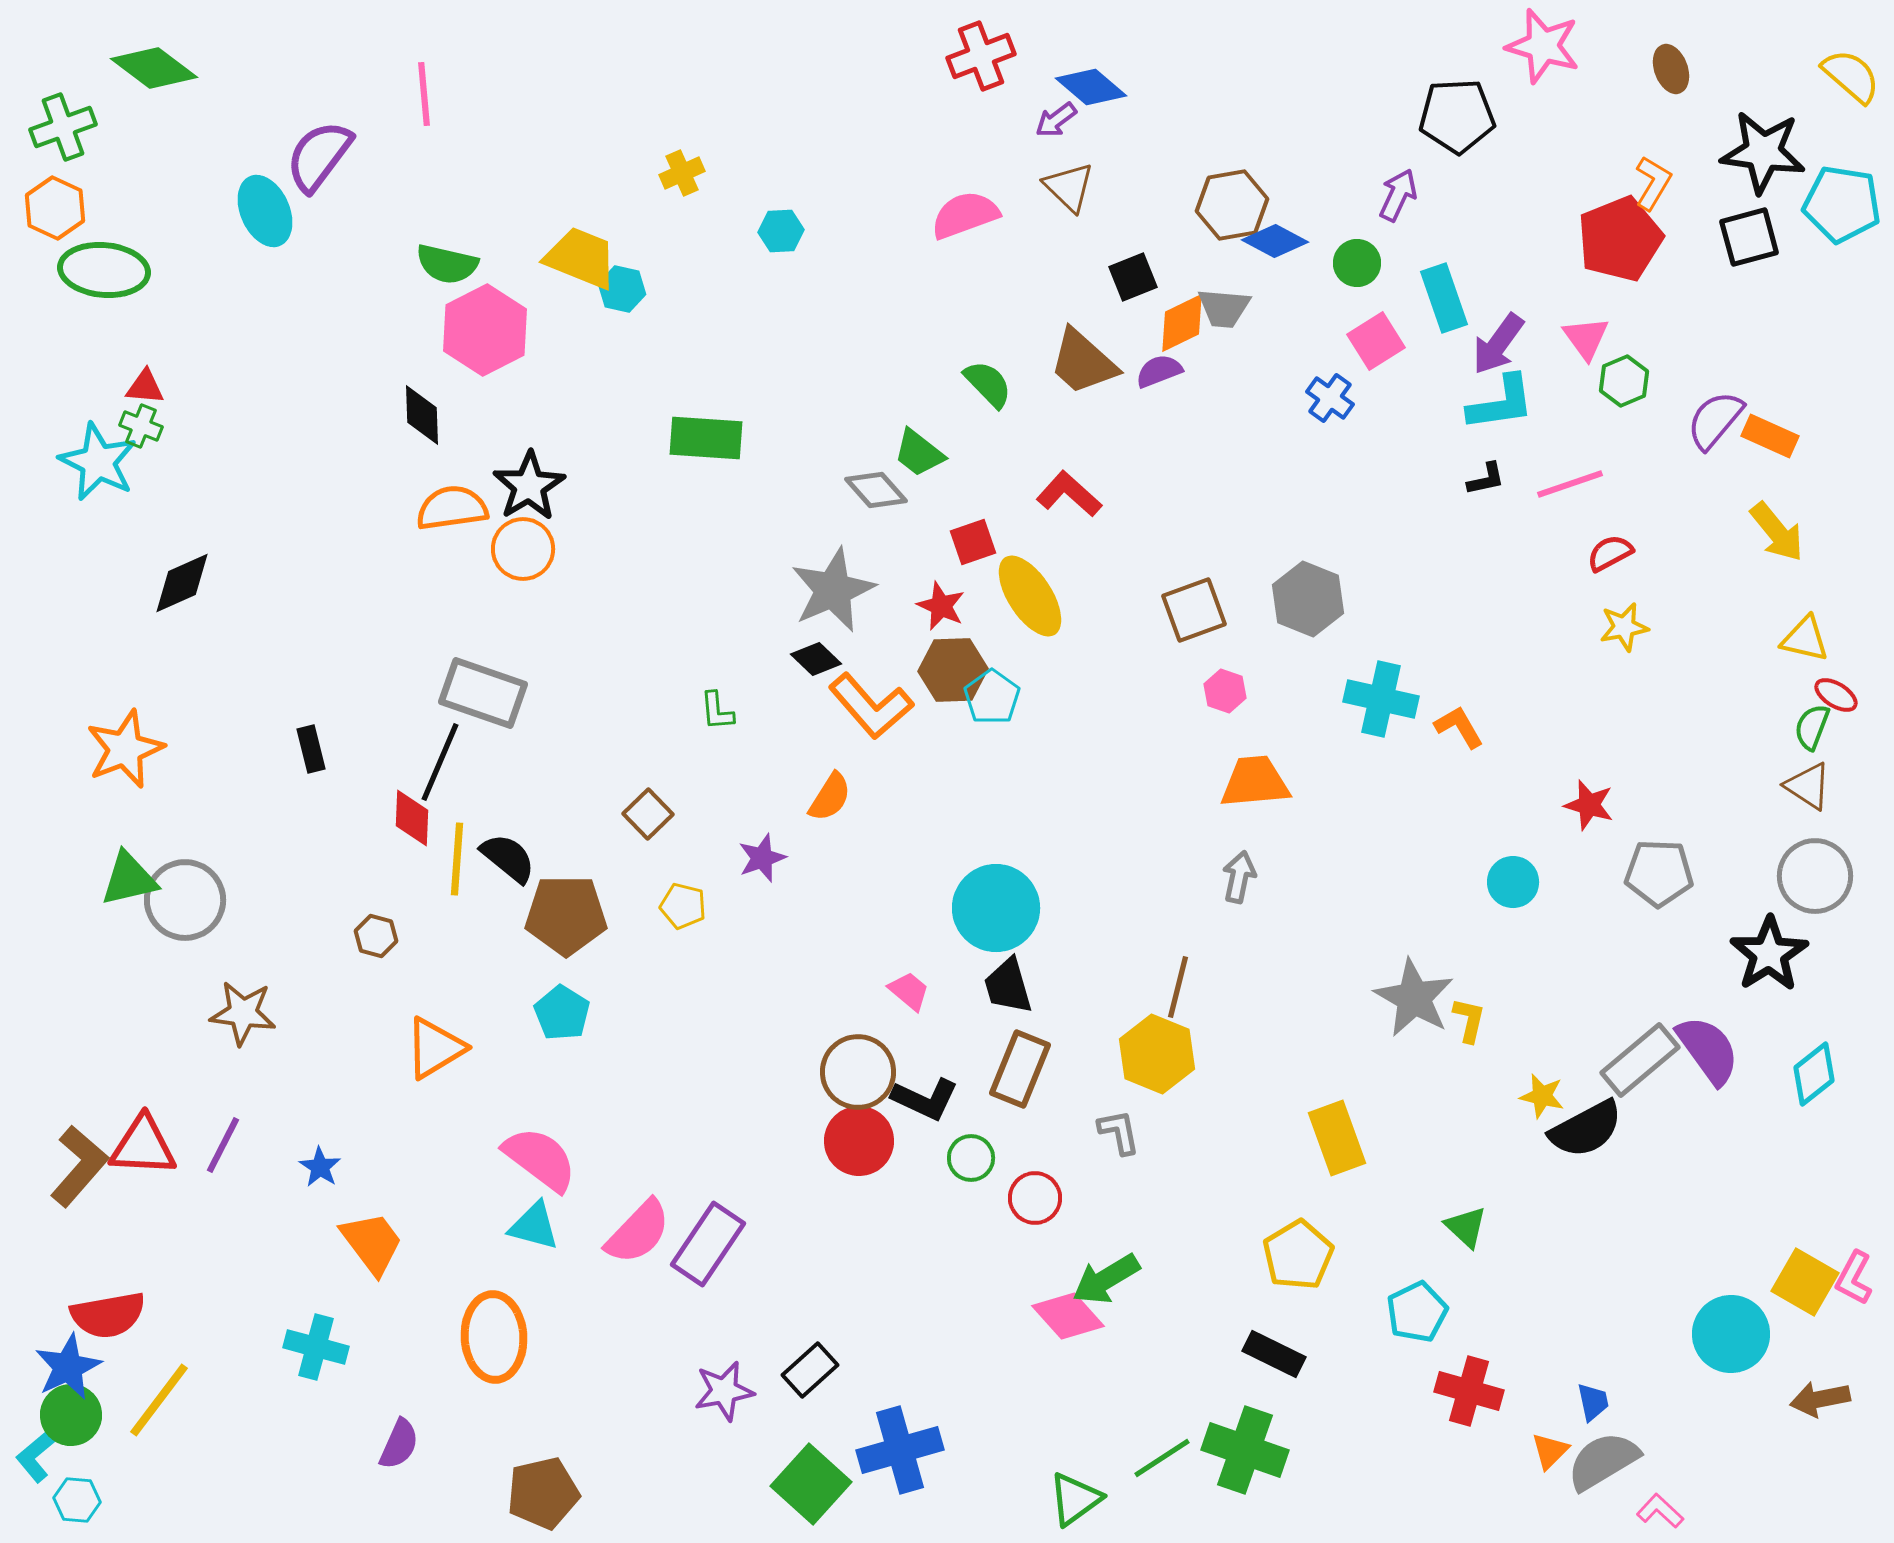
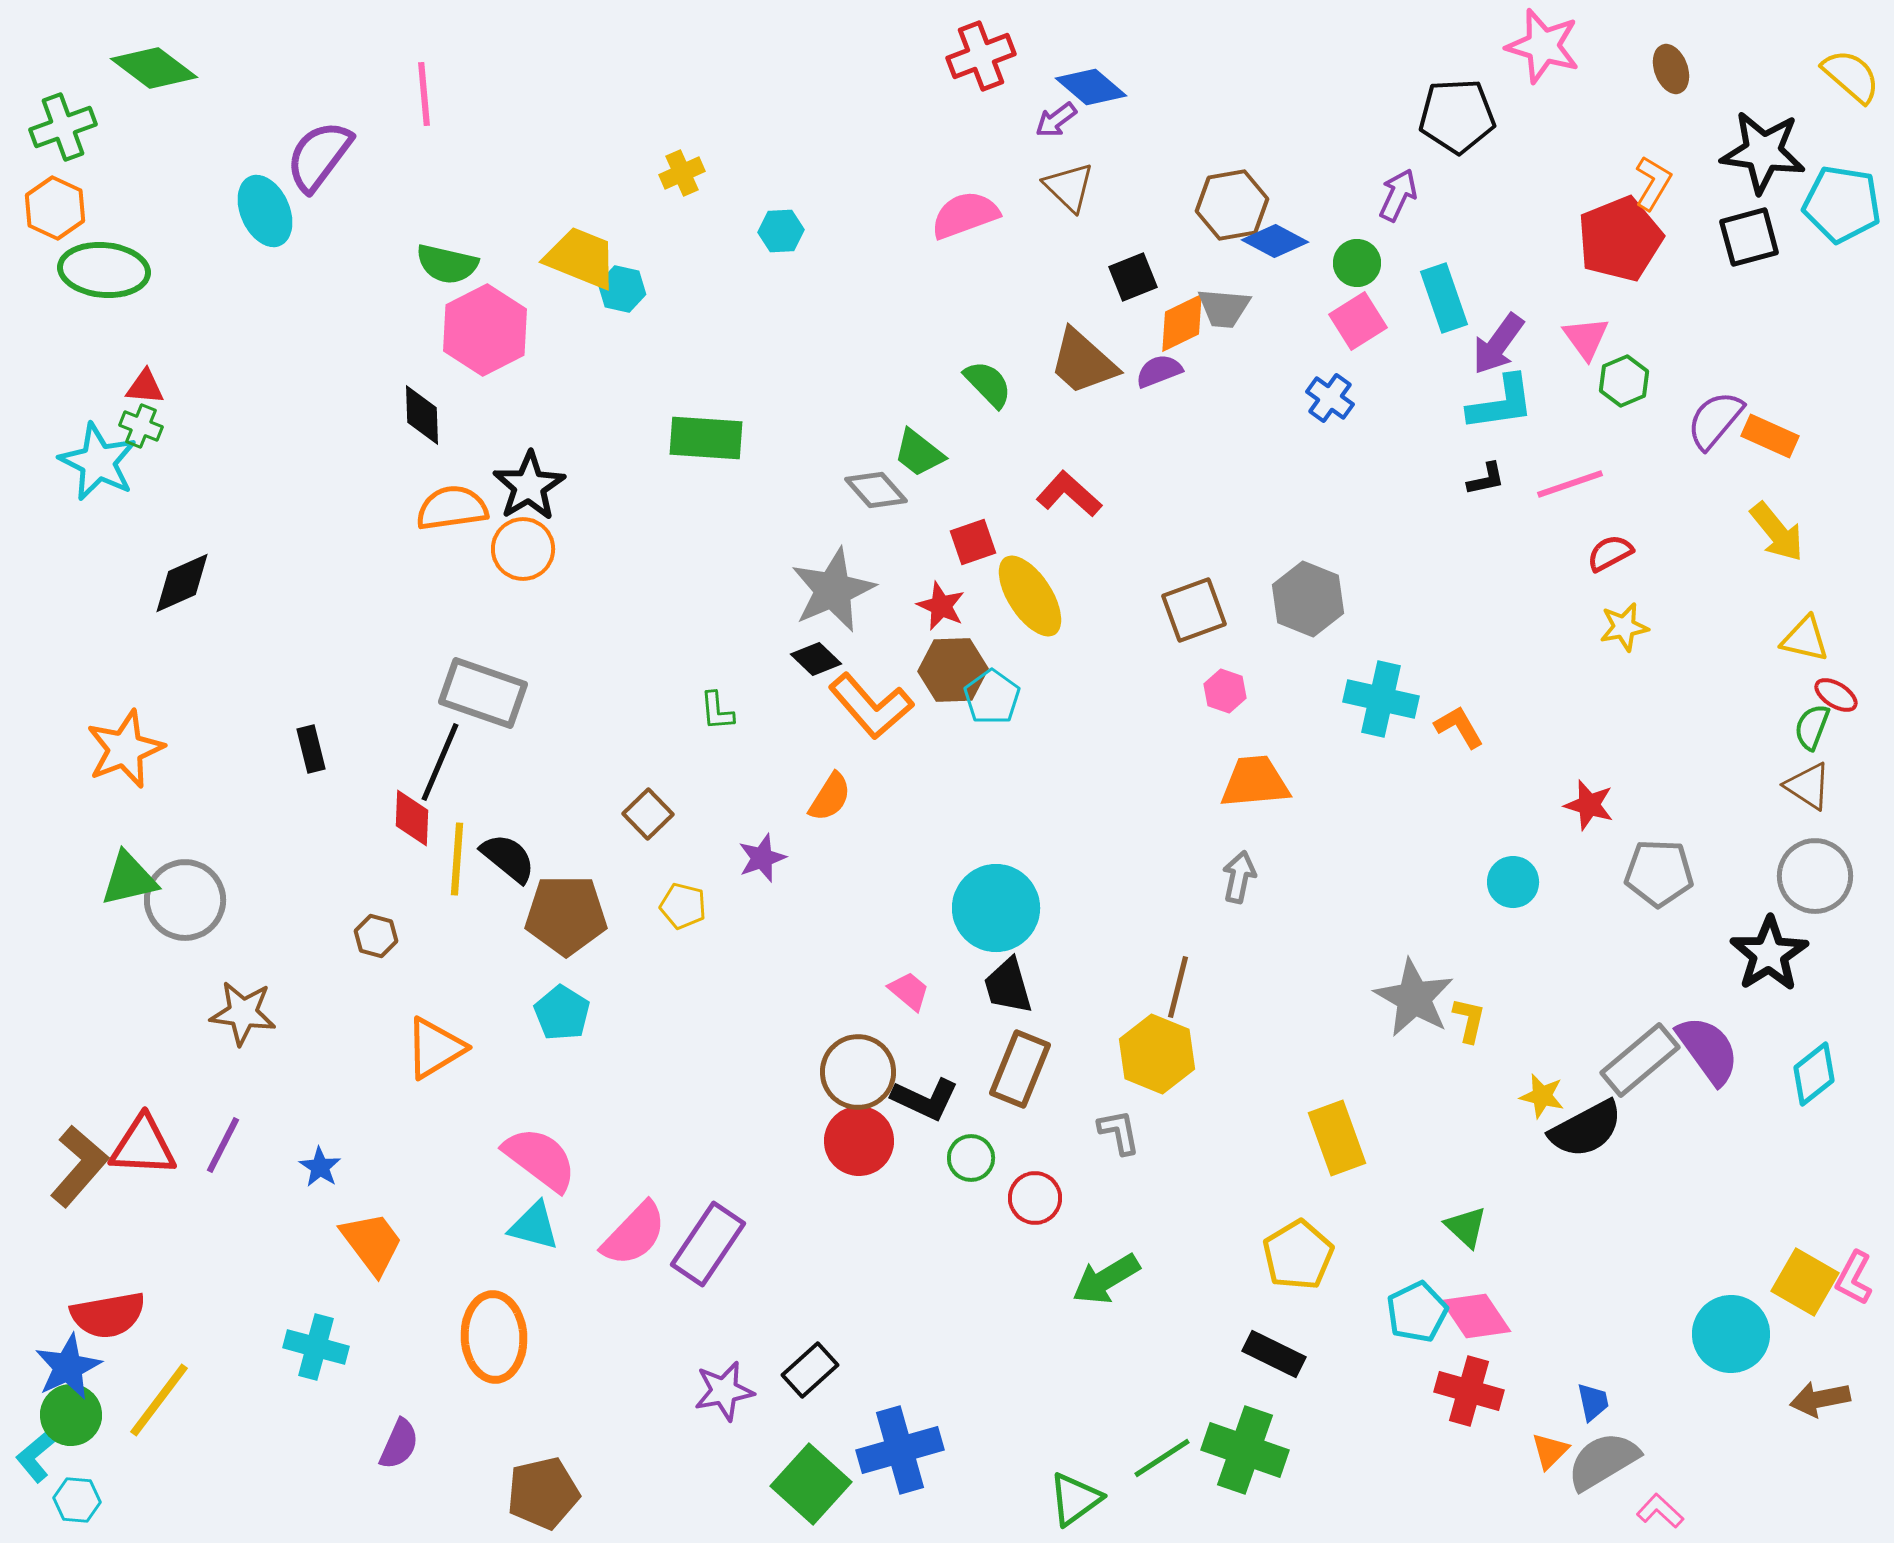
pink square at (1376, 341): moved 18 px left, 20 px up
pink semicircle at (638, 1232): moved 4 px left, 2 px down
pink diamond at (1068, 1316): moved 408 px right; rotated 8 degrees clockwise
